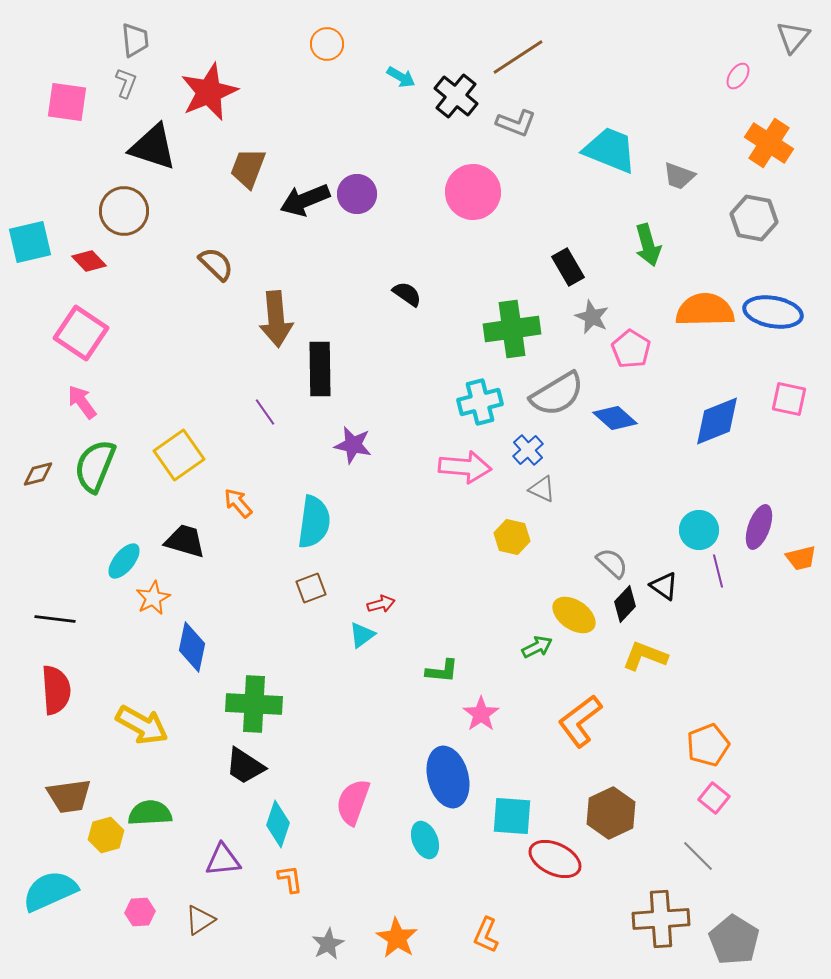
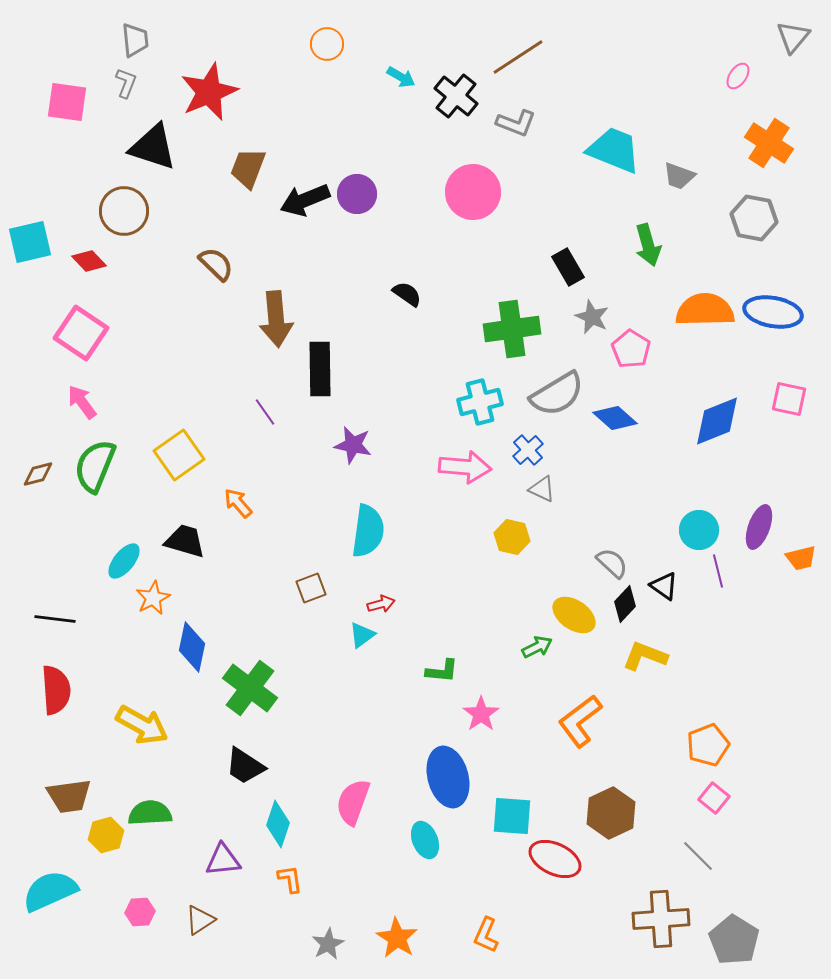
cyan trapezoid at (610, 150): moved 4 px right
cyan semicircle at (314, 522): moved 54 px right, 9 px down
green cross at (254, 704): moved 4 px left, 16 px up; rotated 34 degrees clockwise
